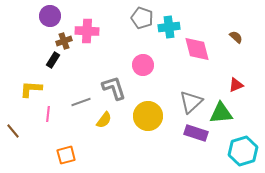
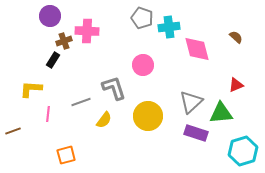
brown line: rotated 70 degrees counterclockwise
